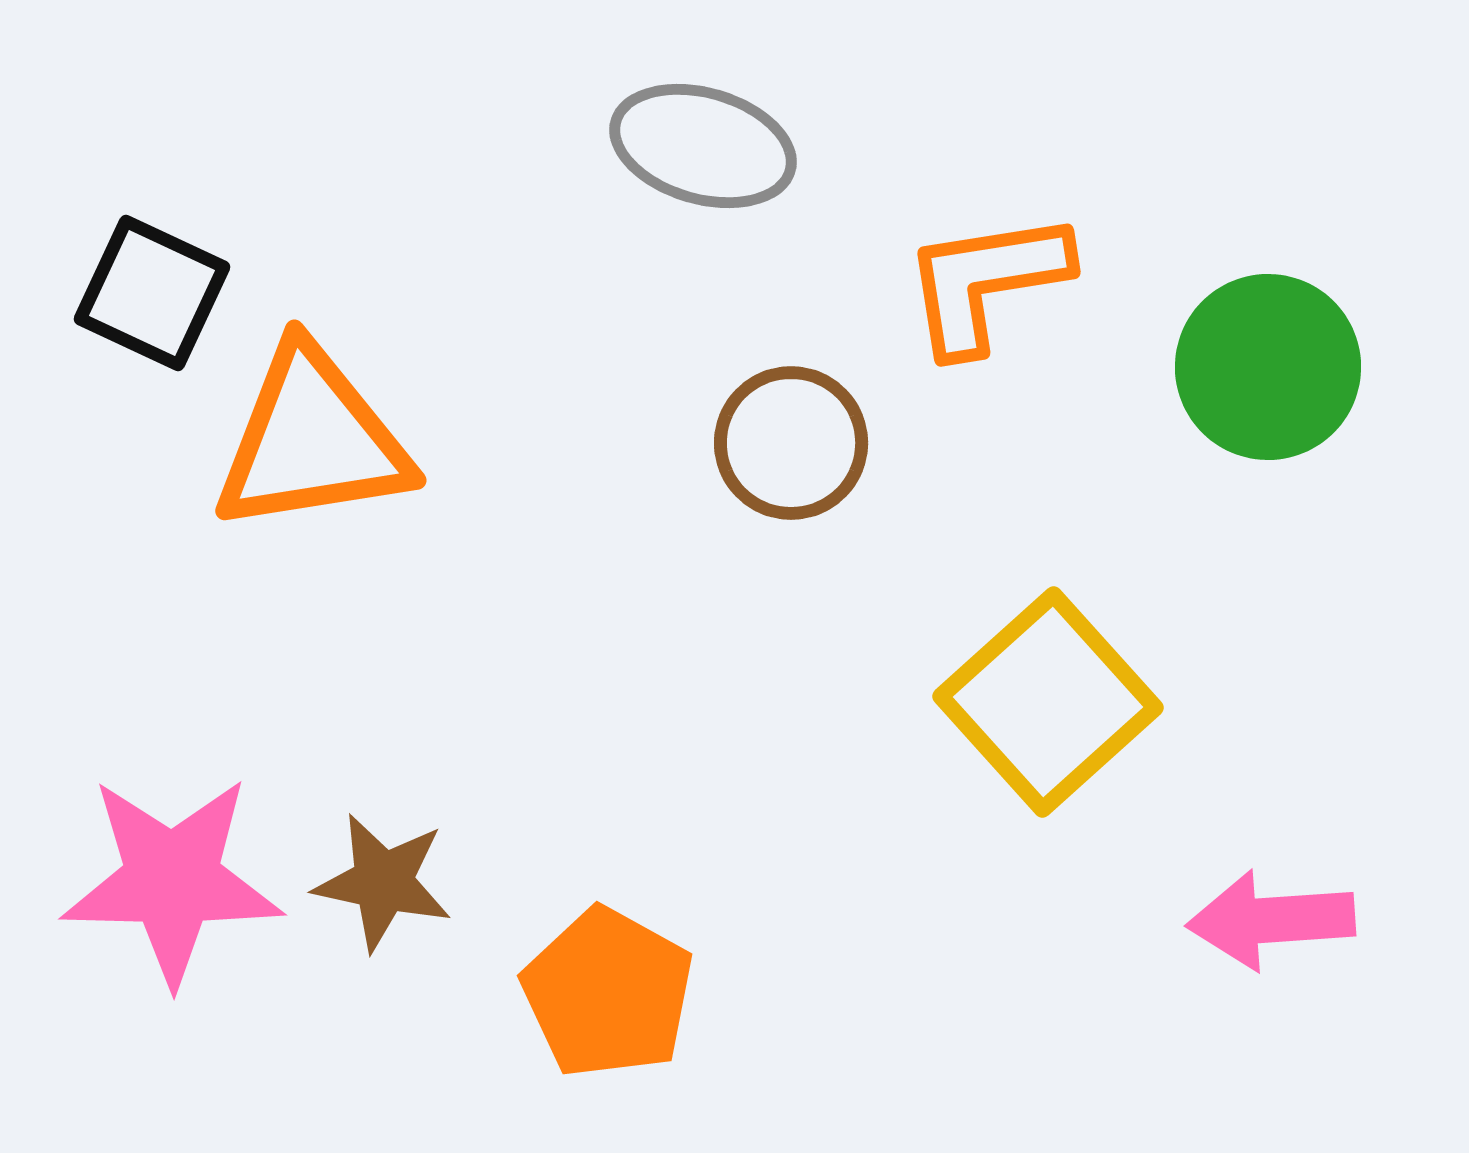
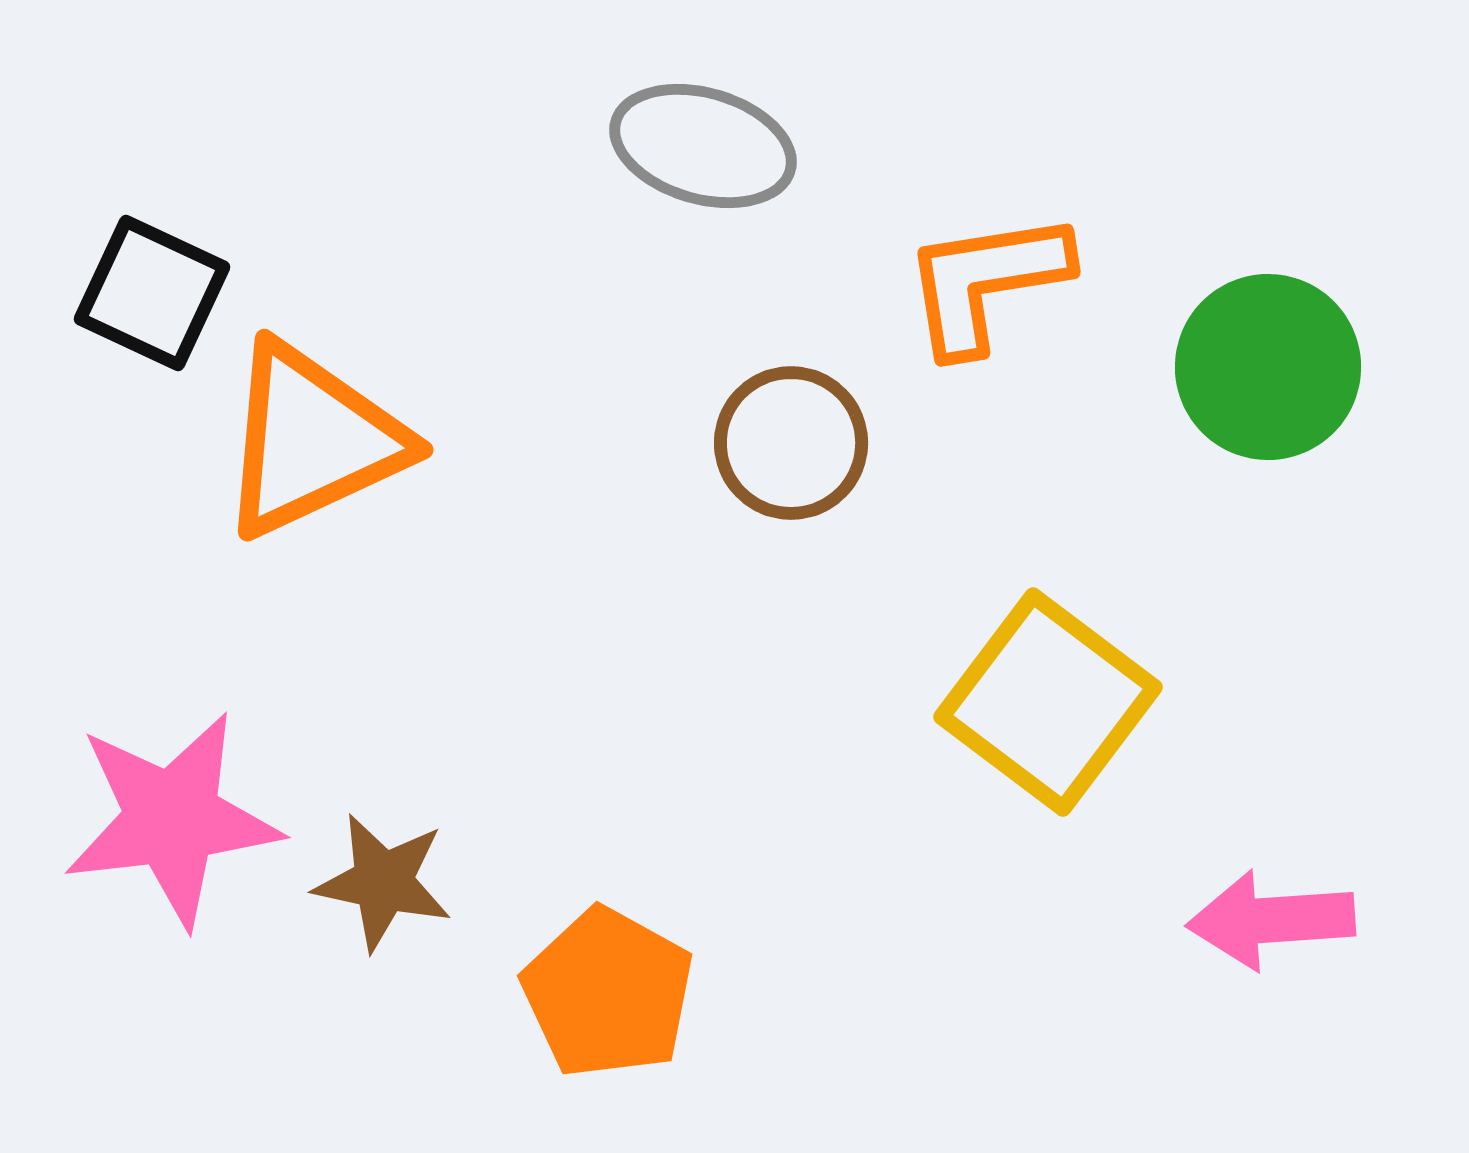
orange triangle: rotated 16 degrees counterclockwise
yellow square: rotated 11 degrees counterclockwise
pink star: moved 61 px up; rotated 8 degrees counterclockwise
